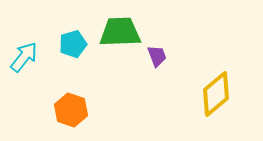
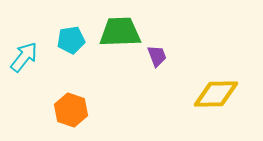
cyan pentagon: moved 2 px left, 4 px up; rotated 8 degrees clockwise
yellow diamond: rotated 39 degrees clockwise
